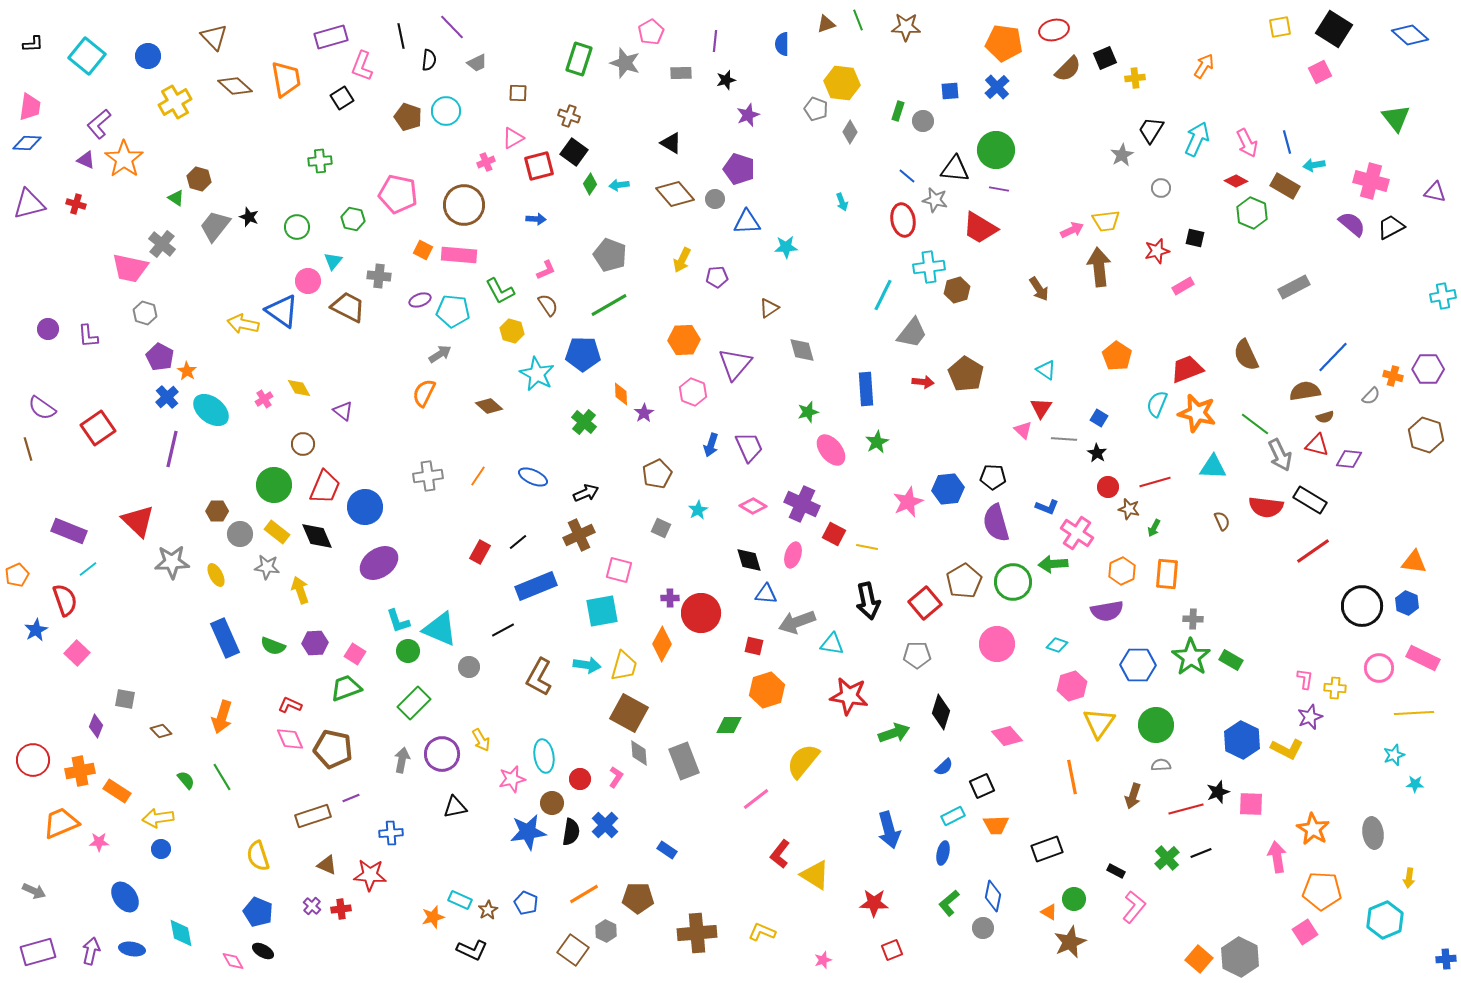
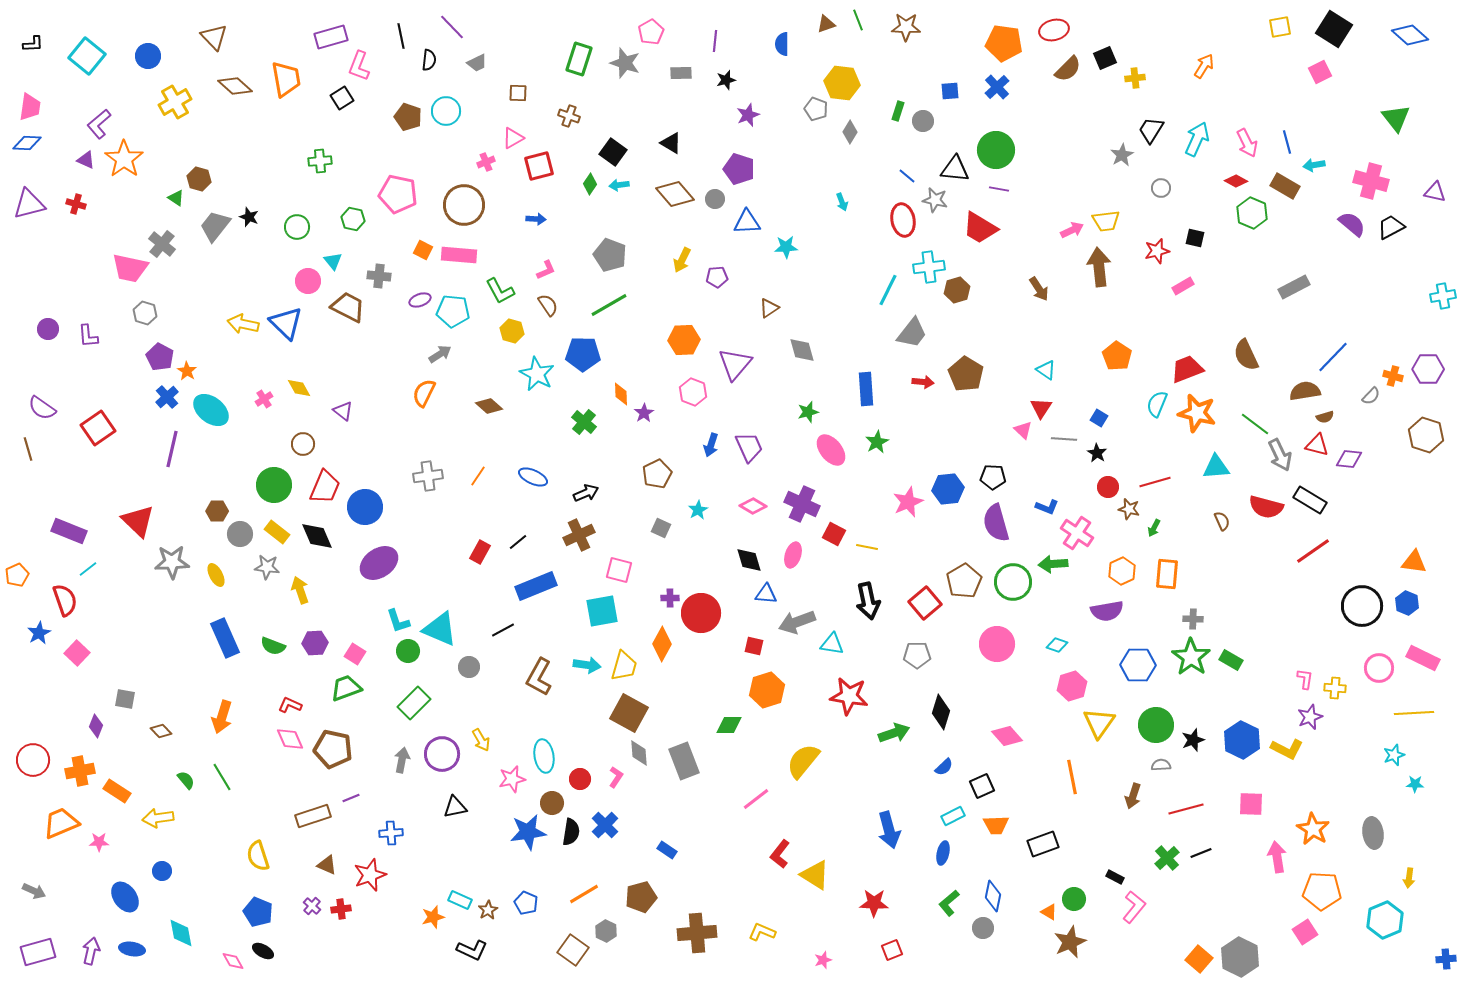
pink L-shape at (362, 66): moved 3 px left
black square at (574, 152): moved 39 px right
cyan triangle at (333, 261): rotated 18 degrees counterclockwise
cyan line at (883, 295): moved 5 px right, 5 px up
blue triangle at (282, 311): moved 4 px right, 12 px down; rotated 9 degrees clockwise
cyan triangle at (1213, 467): moved 3 px right; rotated 8 degrees counterclockwise
red semicircle at (1266, 507): rotated 8 degrees clockwise
blue star at (36, 630): moved 3 px right, 3 px down
black star at (1218, 792): moved 25 px left, 52 px up
blue circle at (161, 849): moved 1 px right, 22 px down
black rectangle at (1047, 849): moved 4 px left, 5 px up
black rectangle at (1116, 871): moved 1 px left, 6 px down
red star at (370, 875): rotated 24 degrees counterclockwise
brown pentagon at (638, 898): moved 3 px right, 1 px up; rotated 16 degrees counterclockwise
